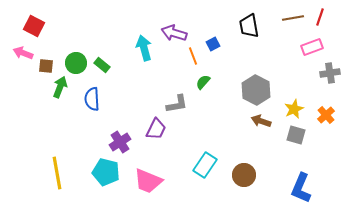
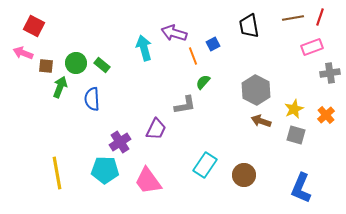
gray L-shape: moved 8 px right, 1 px down
cyan pentagon: moved 1 px left, 2 px up; rotated 12 degrees counterclockwise
pink trapezoid: rotated 32 degrees clockwise
